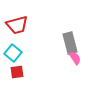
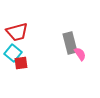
red trapezoid: moved 7 px down
pink semicircle: moved 5 px right, 4 px up
red square: moved 4 px right, 9 px up
